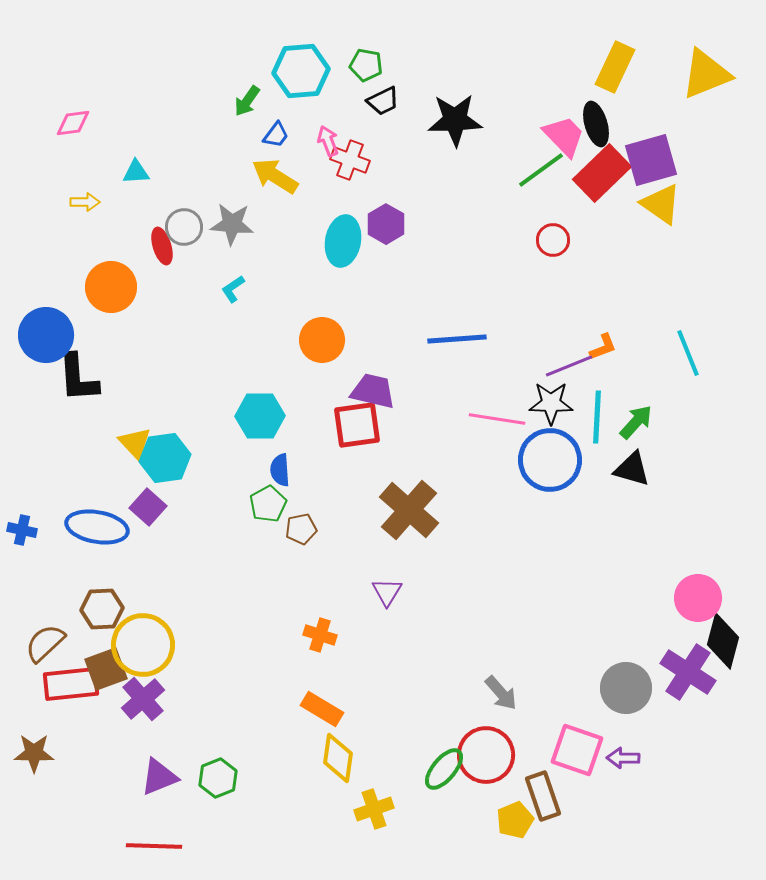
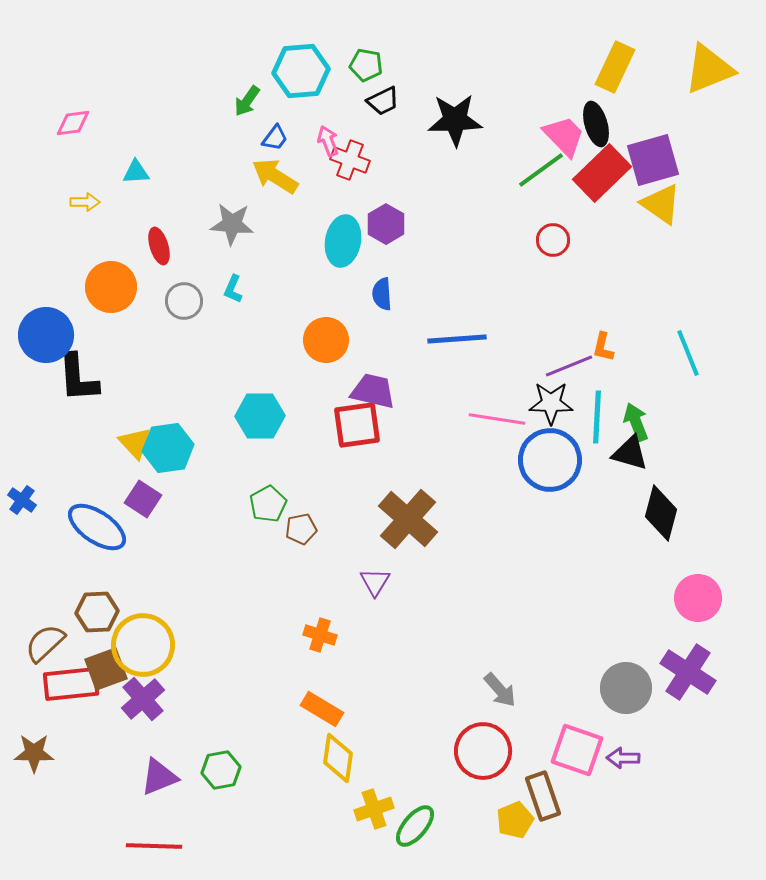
yellow triangle at (706, 74): moved 3 px right, 5 px up
blue trapezoid at (276, 135): moved 1 px left, 3 px down
purple square at (651, 160): moved 2 px right
gray circle at (184, 227): moved 74 px down
red ellipse at (162, 246): moved 3 px left
cyan L-shape at (233, 289): rotated 32 degrees counterclockwise
orange circle at (322, 340): moved 4 px right
orange L-shape at (603, 347): rotated 124 degrees clockwise
green arrow at (636, 422): rotated 63 degrees counterclockwise
cyan hexagon at (165, 458): moved 3 px right, 10 px up
black triangle at (632, 469): moved 2 px left, 16 px up
blue semicircle at (280, 470): moved 102 px right, 176 px up
purple square at (148, 507): moved 5 px left, 8 px up; rotated 9 degrees counterclockwise
brown cross at (409, 510): moved 1 px left, 9 px down
blue ellipse at (97, 527): rotated 24 degrees clockwise
blue cross at (22, 530): moved 30 px up; rotated 24 degrees clockwise
purple triangle at (387, 592): moved 12 px left, 10 px up
brown hexagon at (102, 609): moved 5 px left, 3 px down
black diamond at (723, 641): moved 62 px left, 128 px up
gray arrow at (501, 693): moved 1 px left, 3 px up
red circle at (486, 755): moved 3 px left, 4 px up
green ellipse at (444, 769): moved 29 px left, 57 px down
green hexagon at (218, 778): moved 3 px right, 8 px up; rotated 12 degrees clockwise
